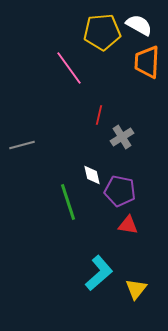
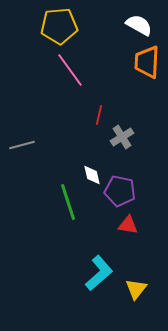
yellow pentagon: moved 43 px left, 6 px up
pink line: moved 1 px right, 2 px down
